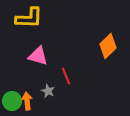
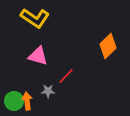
yellow L-shape: moved 6 px right; rotated 32 degrees clockwise
red line: rotated 66 degrees clockwise
gray star: rotated 24 degrees counterclockwise
green circle: moved 2 px right
